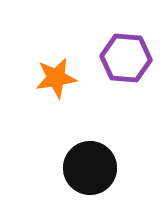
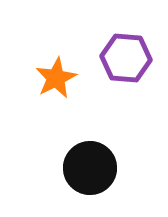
orange star: rotated 18 degrees counterclockwise
